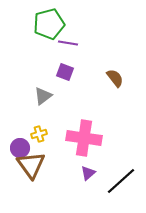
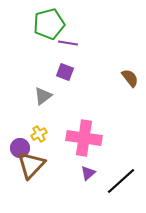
brown semicircle: moved 15 px right
yellow cross: rotated 14 degrees counterclockwise
brown triangle: rotated 20 degrees clockwise
